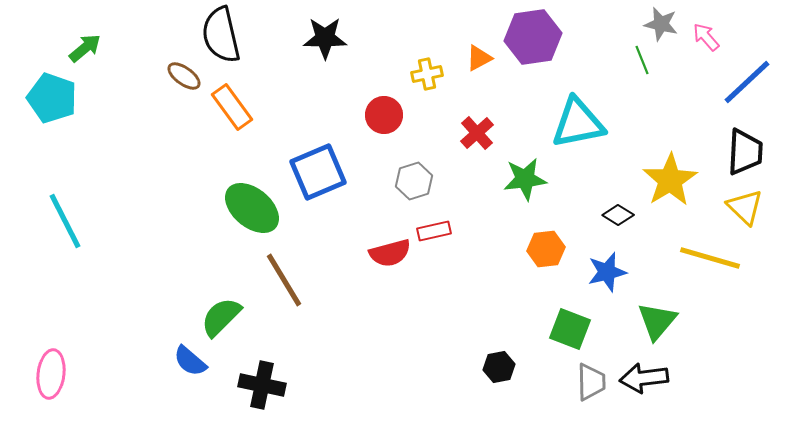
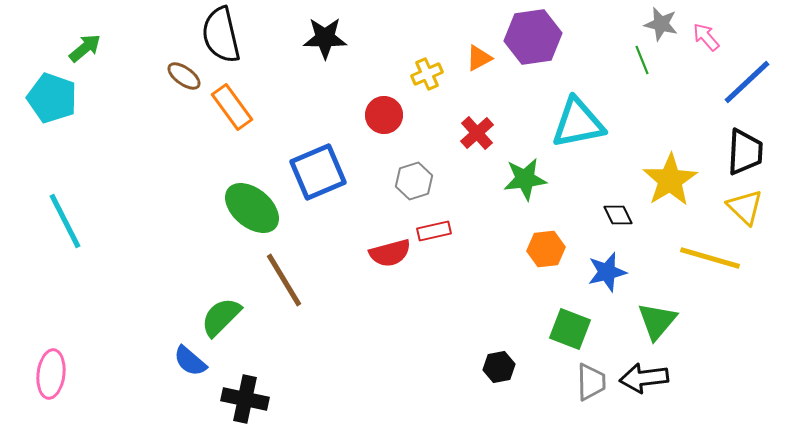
yellow cross: rotated 12 degrees counterclockwise
black diamond: rotated 32 degrees clockwise
black cross: moved 17 px left, 14 px down
